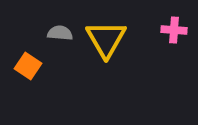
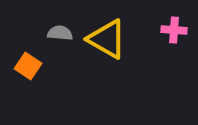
yellow triangle: moved 1 px right; rotated 30 degrees counterclockwise
